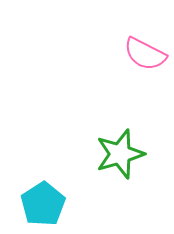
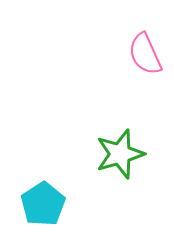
pink semicircle: rotated 39 degrees clockwise
